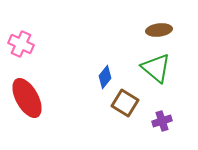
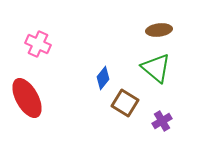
pink cross: moved 17 px right
blue diamond: moved 2 px left, 1 px down
purple cross: rotated 12 degrees counterclockwise
